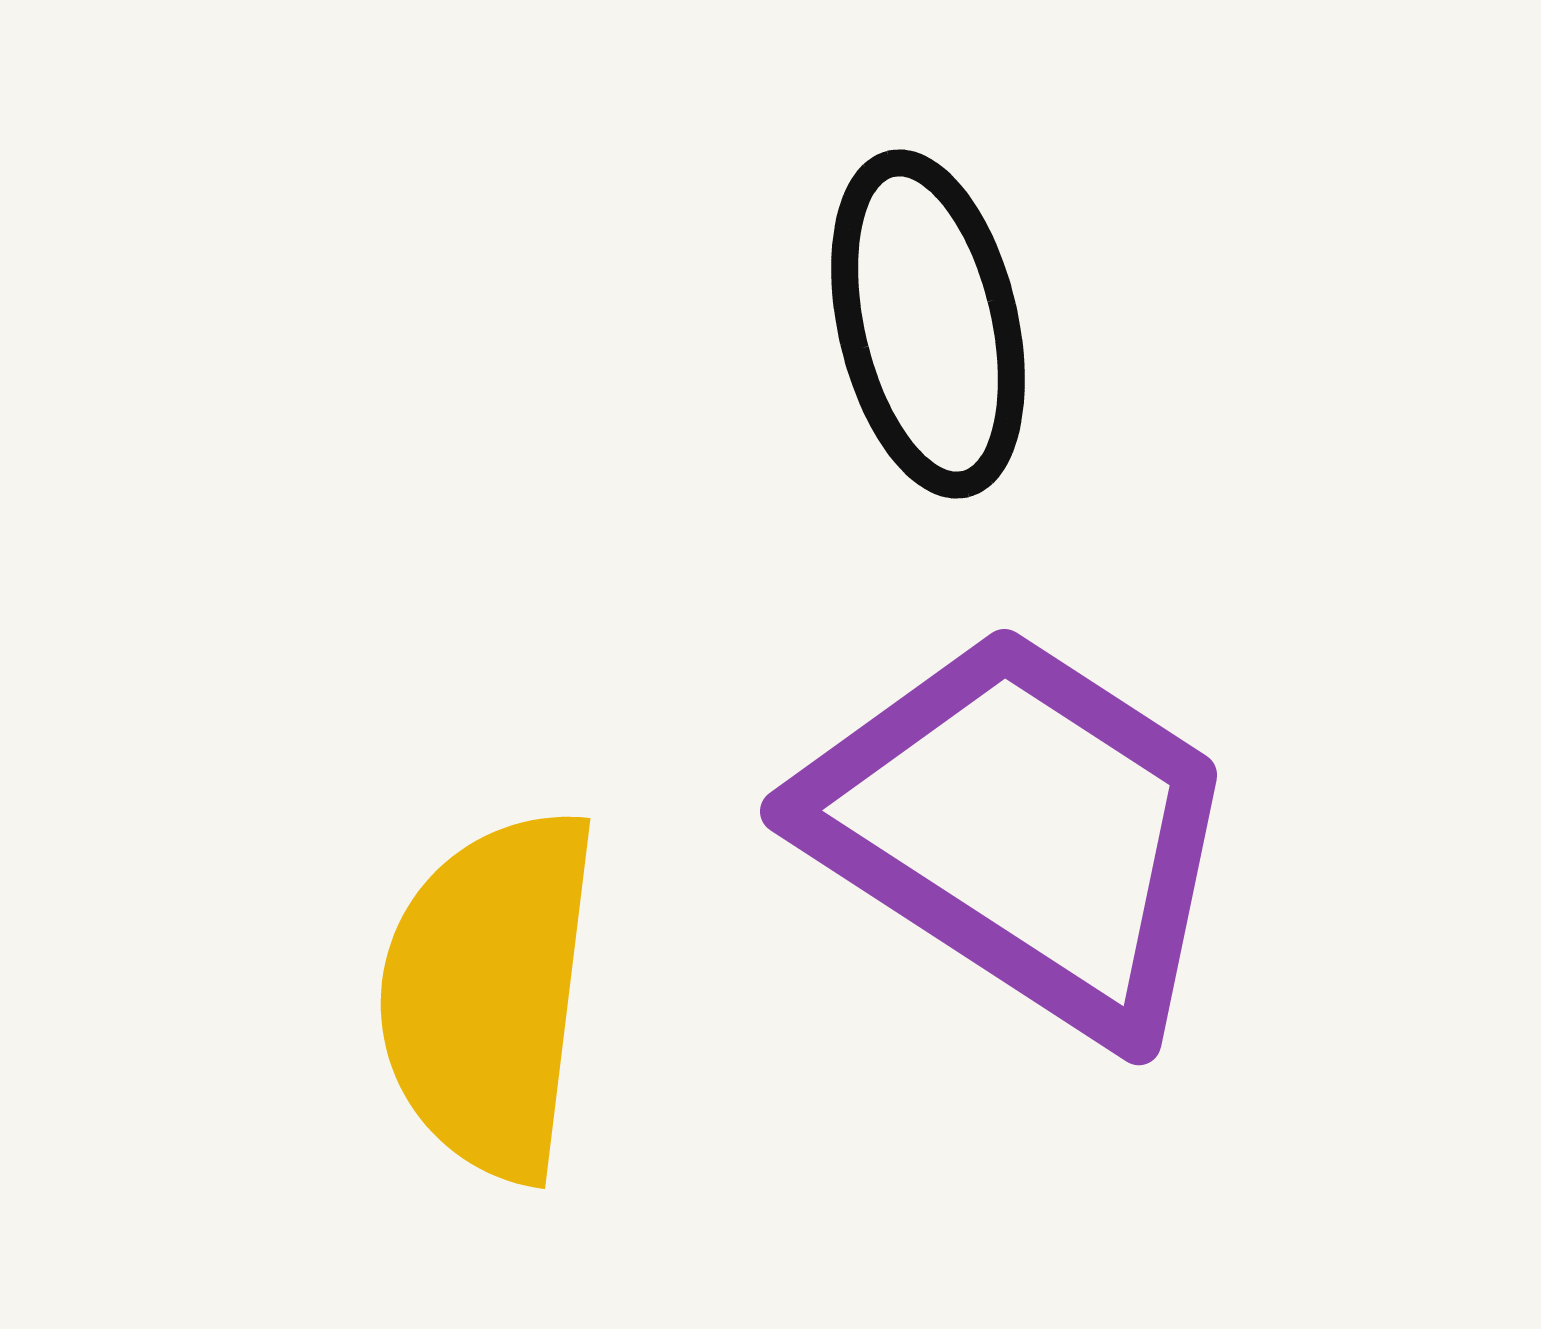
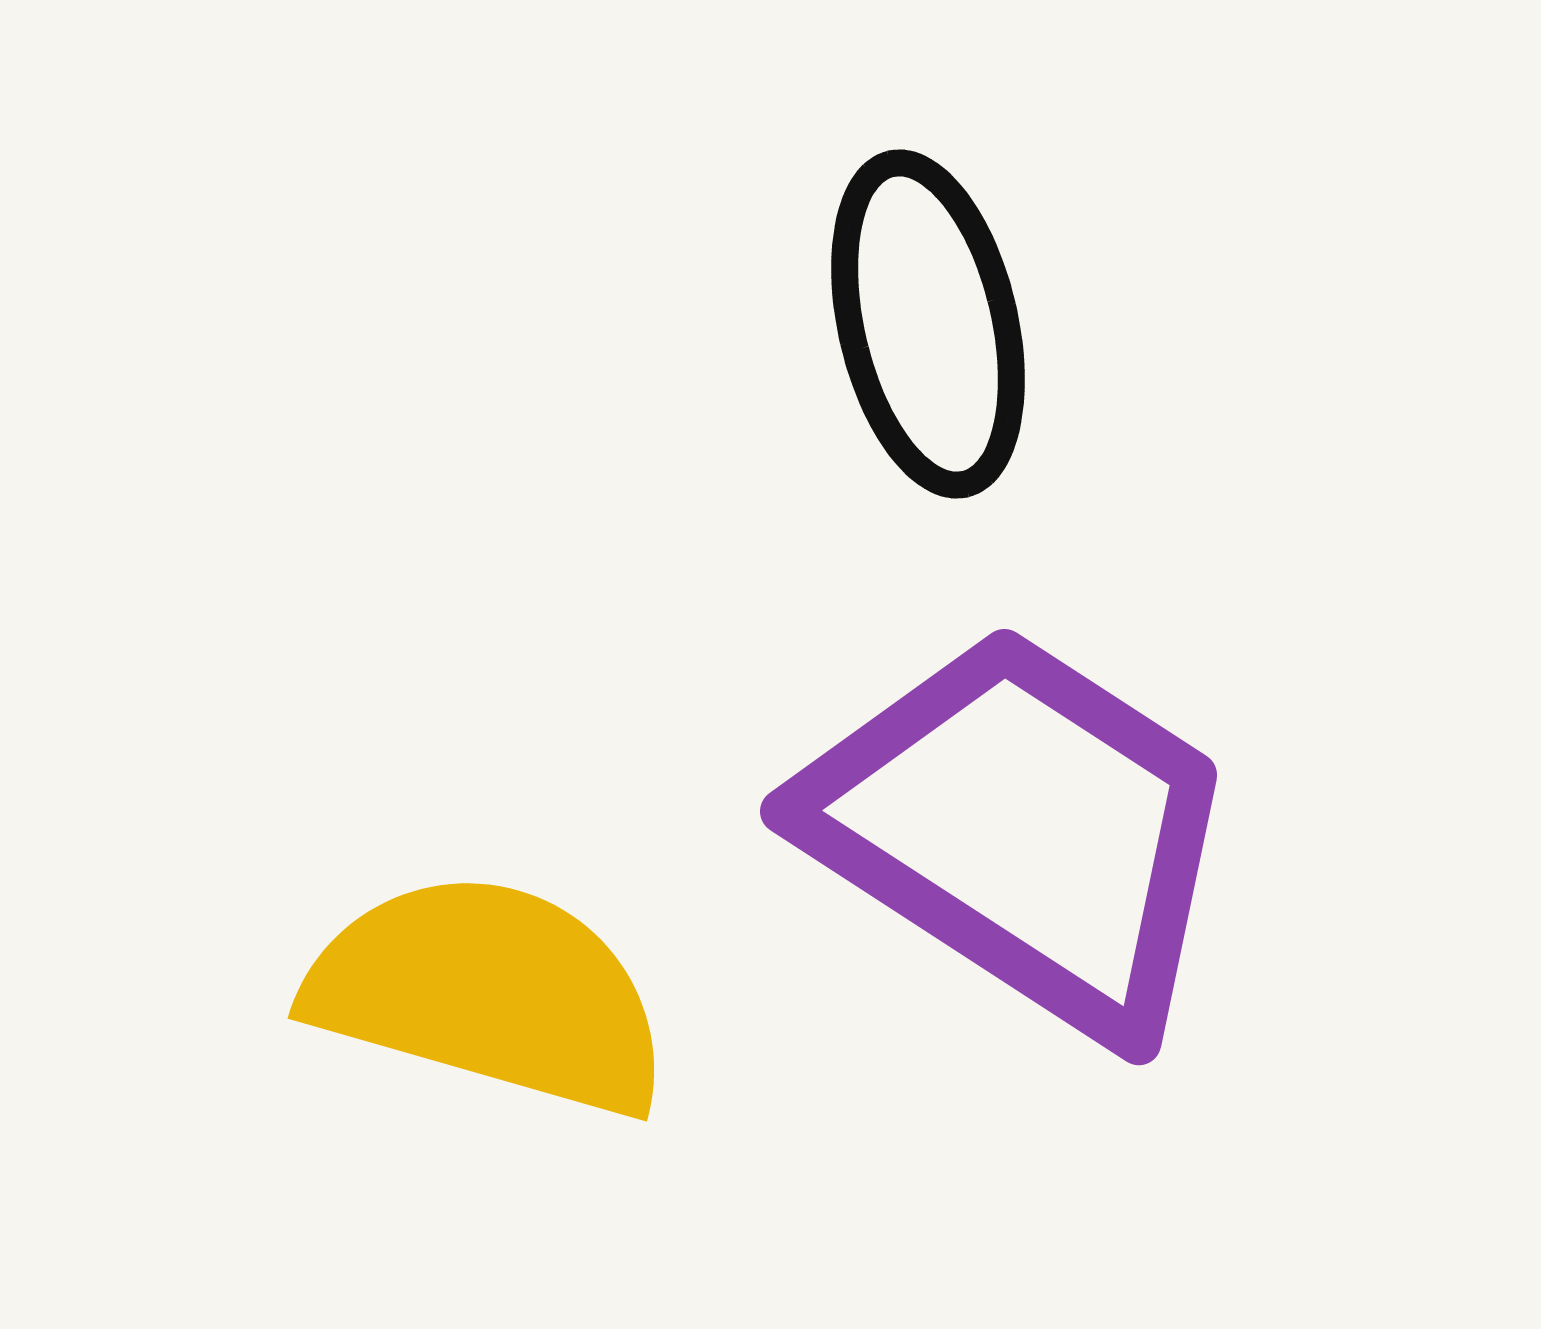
yellow semicircle: rotated 99 degrees clockwise
